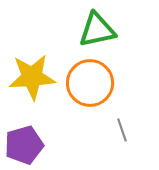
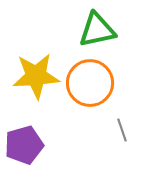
yellow star: moved 4 px right, 1 px up
